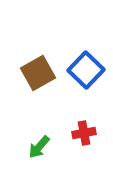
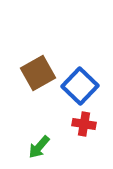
blue square: moved 6 px left, 16 px down
red cross: moved 9 px up; rotated 20 degrees clockwise
